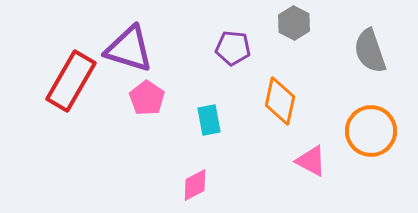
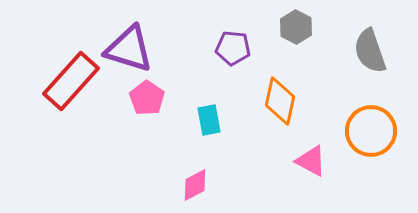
gray hexagon: moved 2 px right, 4 px down
red rectangle: rotated 12 degrees clockwise
